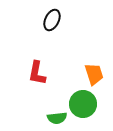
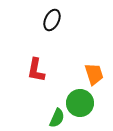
red L-shape: moved 1 px left, 3 px up
green circle: moved 3 px left, 1 px up
green semicircle: rotated 60 degrees counterclockwise
